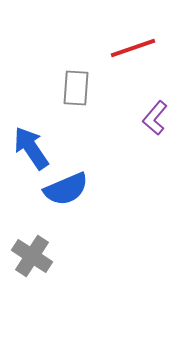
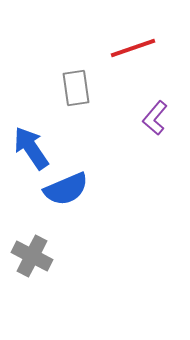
gray rectangle: rotated 12 degrees counterclockwise
gray cross: rotated 6 degrees counterclockwise
